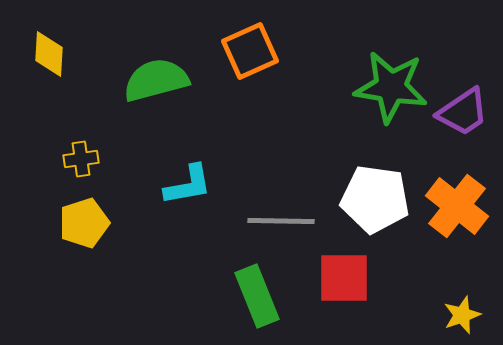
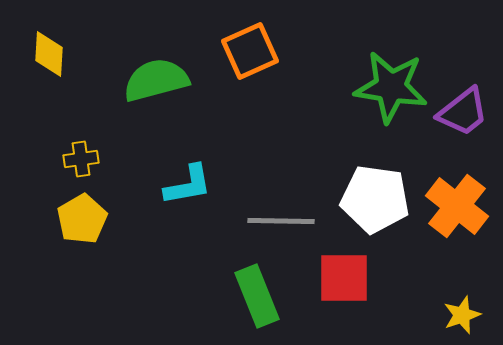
purple trapezoid: rotated 4 degrees counterclockwise
yellow pentagon: moved 2 px left, 4 px up; rotated 12 degrees counterclockwise
